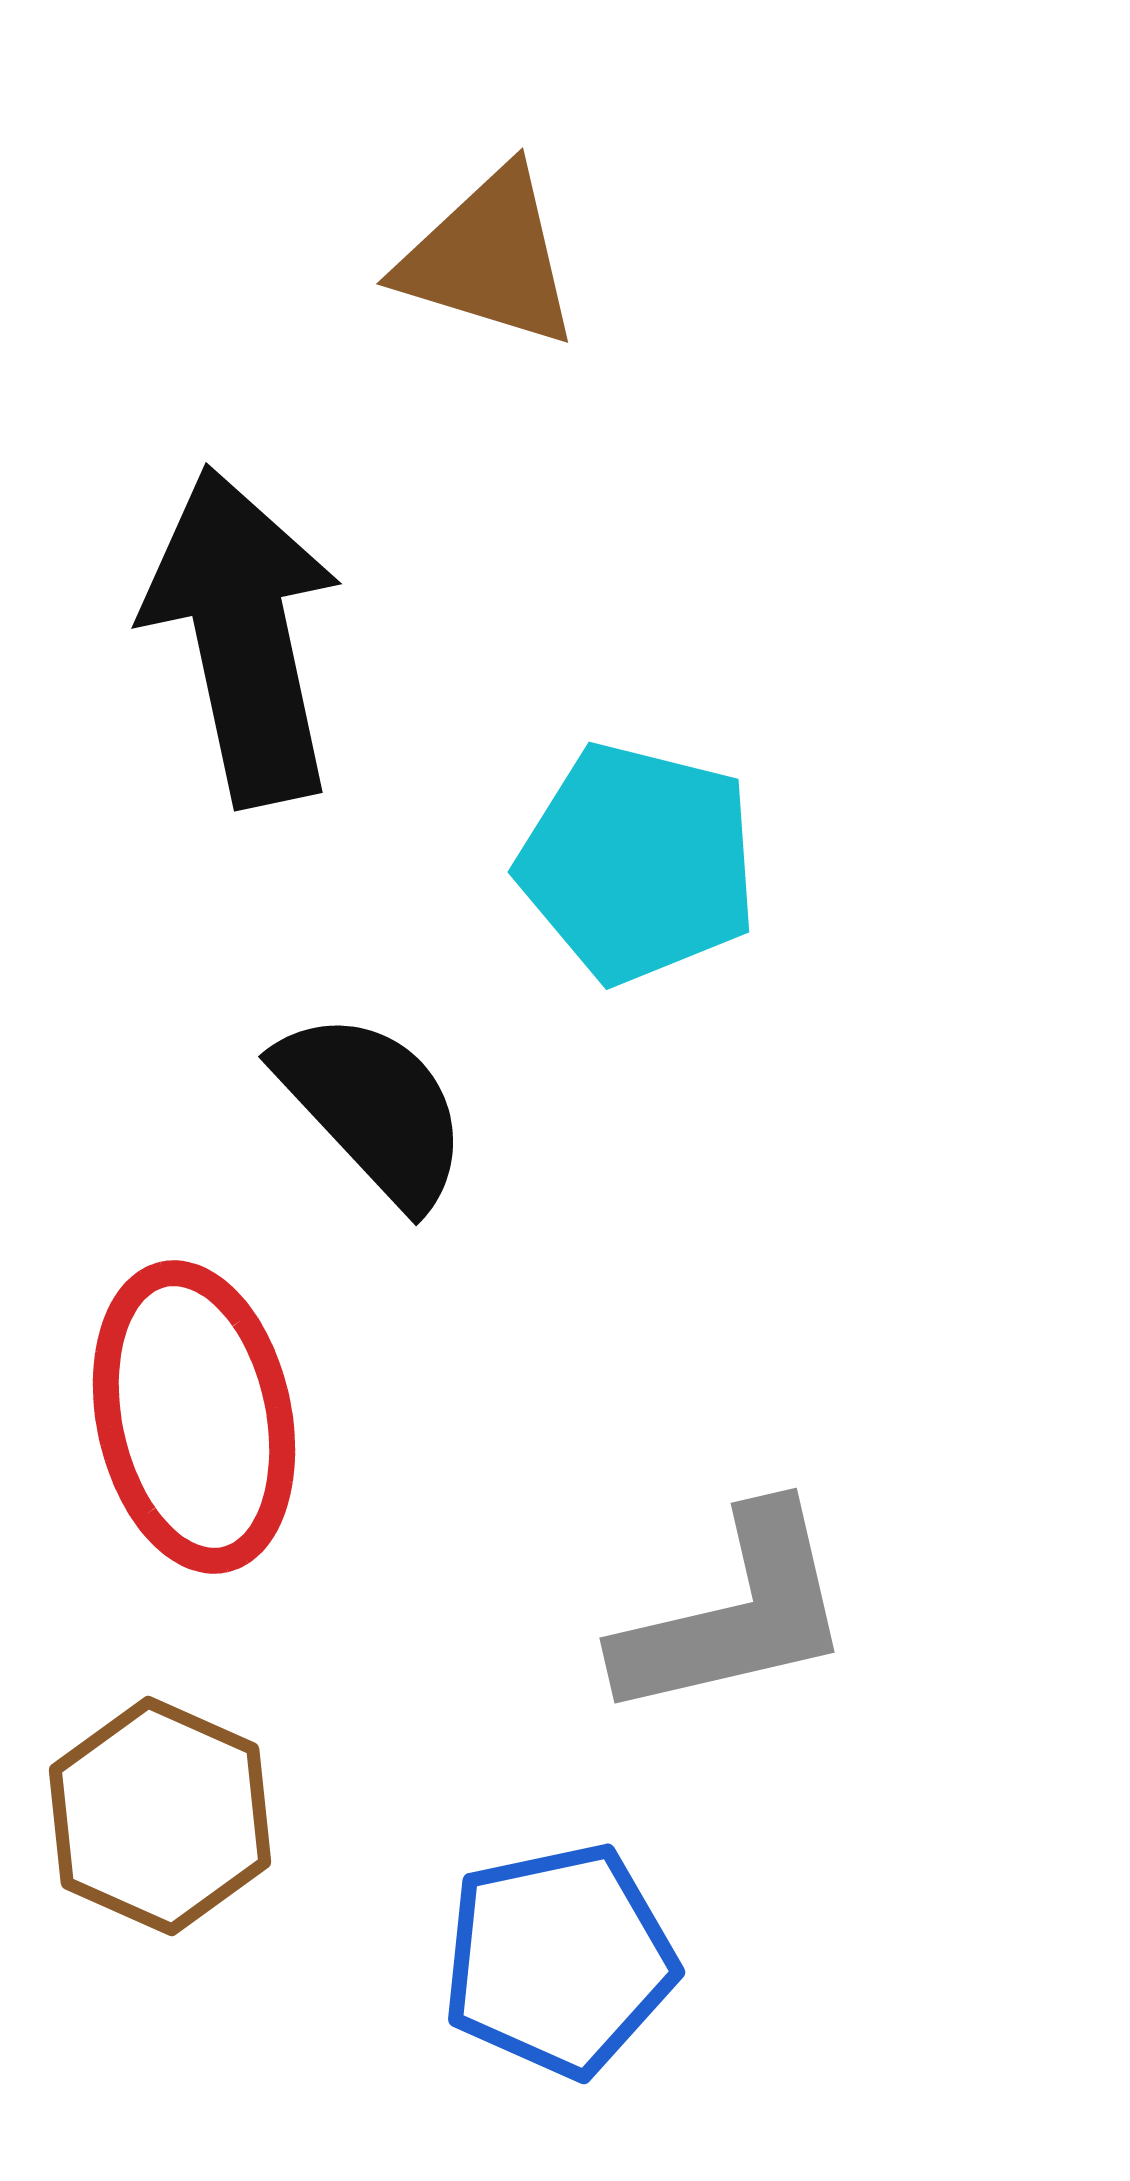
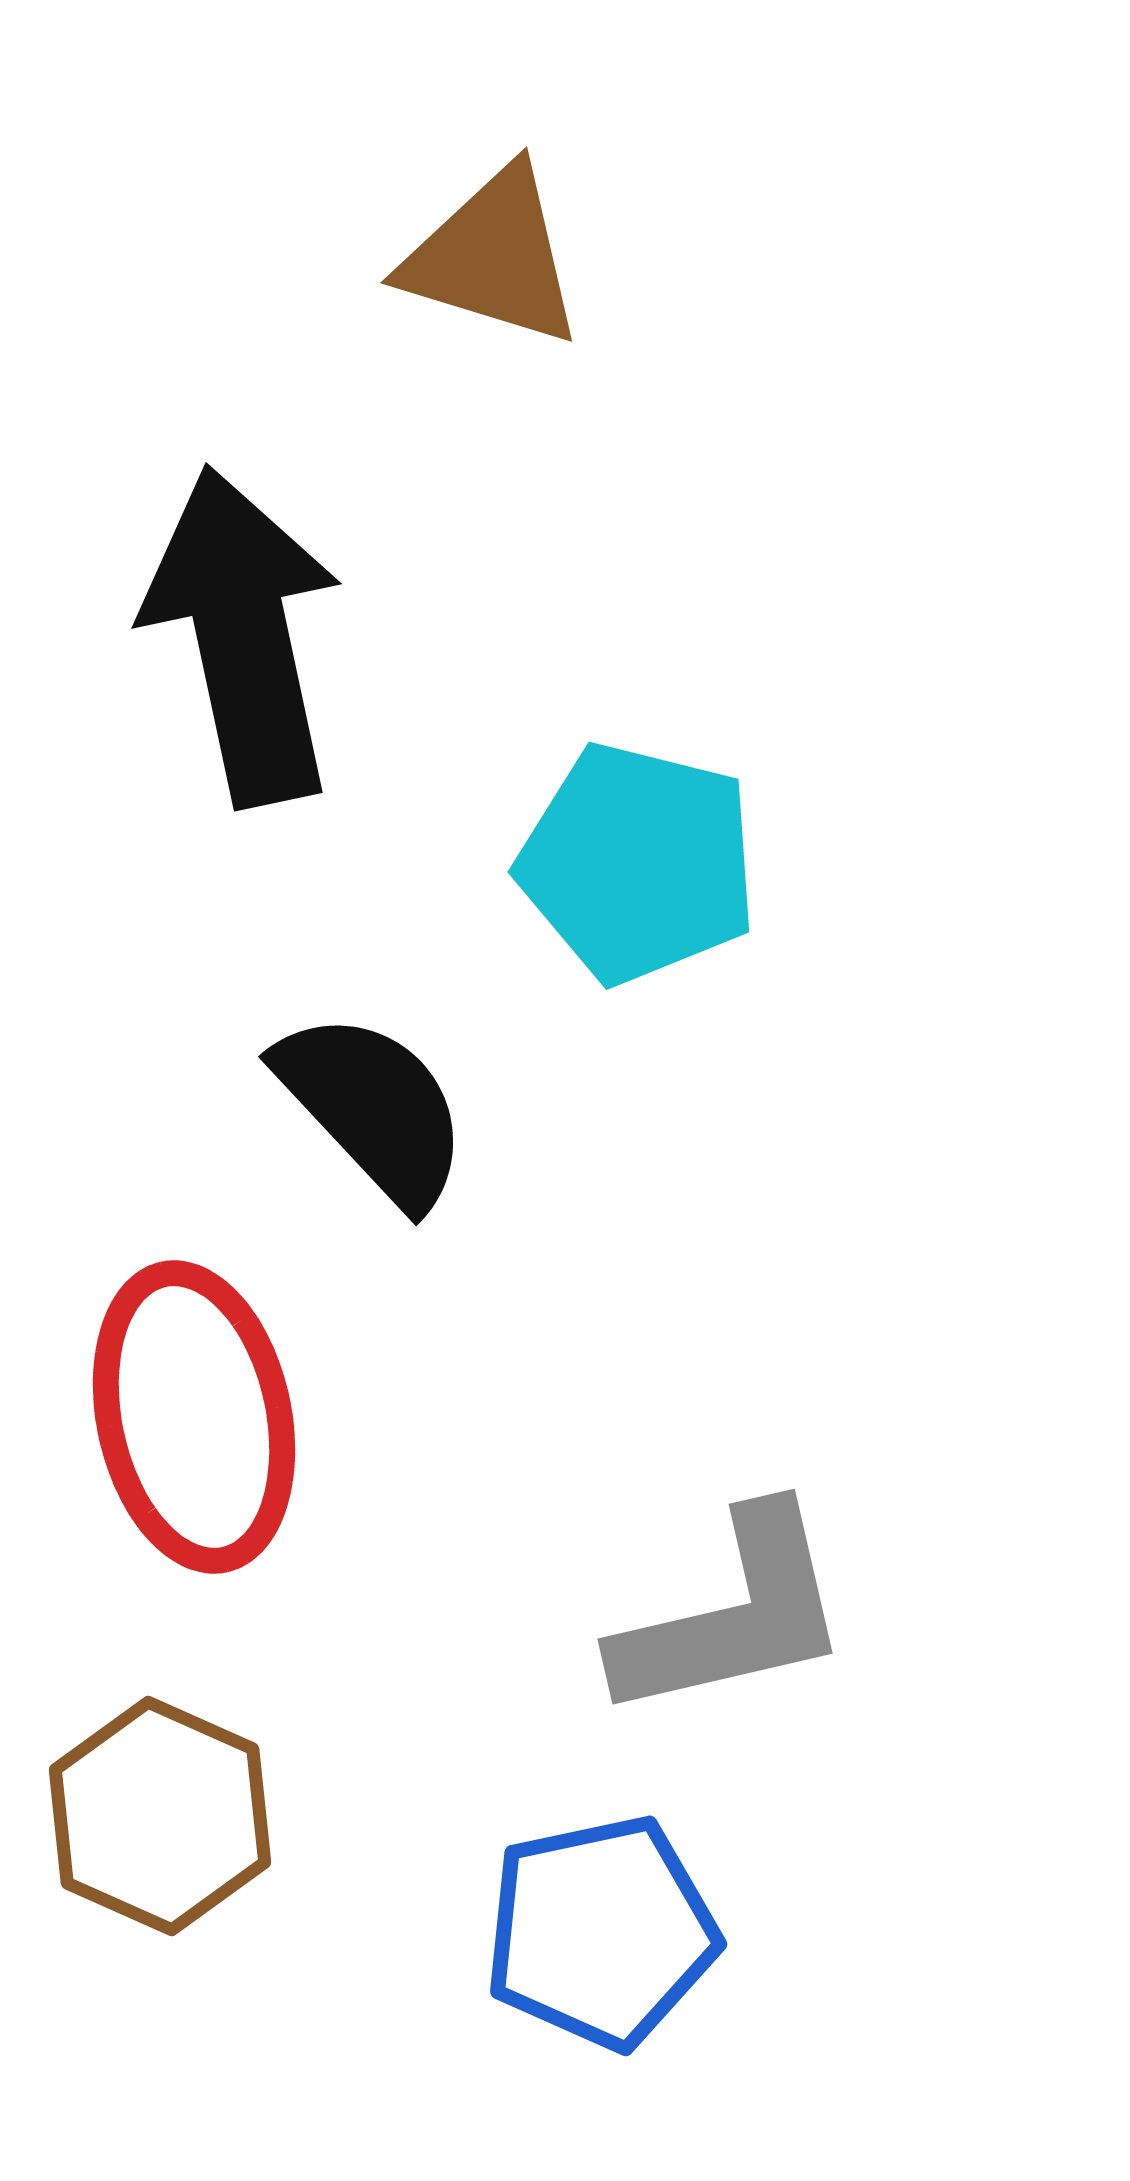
brown triangle: moved 4 px right, 1 px up
gray L-shape: moved 2 px left, 1 px down
blue pentagon: moved 42 px right, 28 px up
